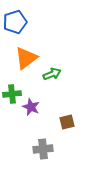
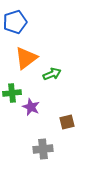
green cross: moved 1 px up
